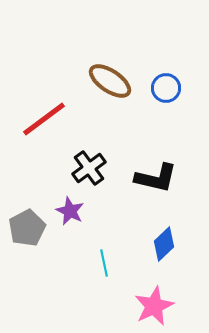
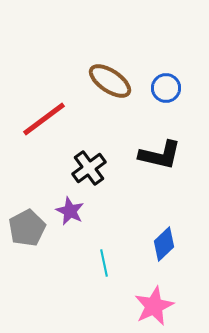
black L-shape: moved 4 px right, 23 px up
